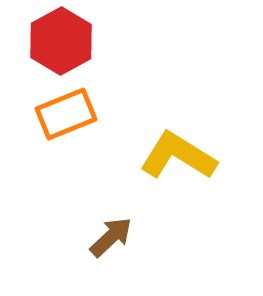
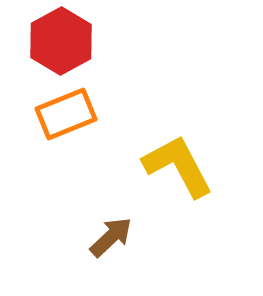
yellow L-shape: moved 10 px down; rotated 30 degrees clockwise
